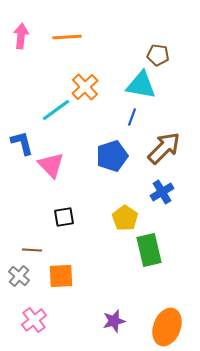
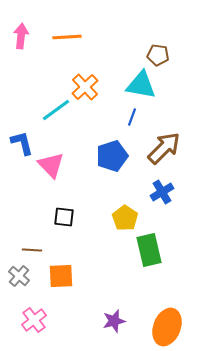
black square: rotated 15 degrees clockwise
